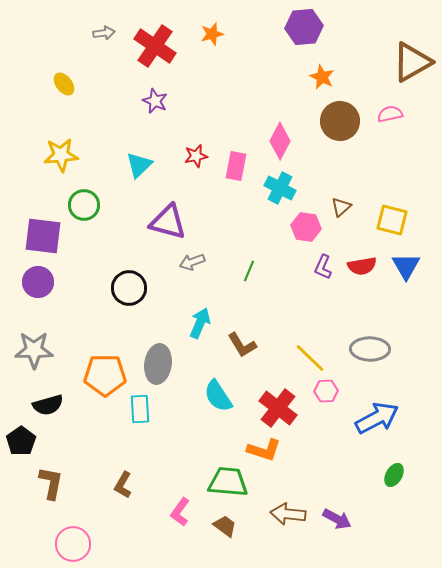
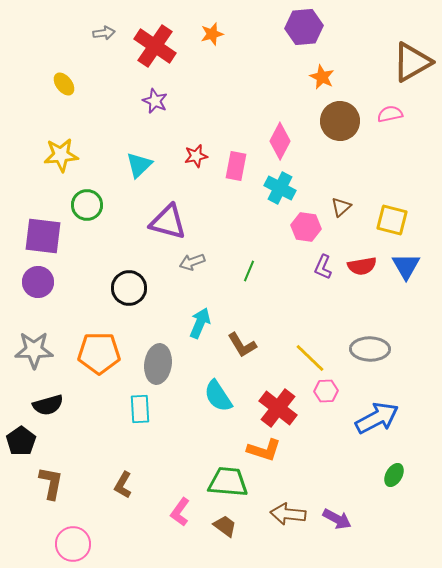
green circle at (84, 205): moved 3 px right
orange pentagon at (105, 375): moved 6 px left, 22 px up
